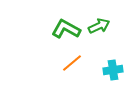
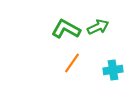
green arrow: moved 1 px left, 1 px down
orange line: rotated 15 degrees counterclockwise
